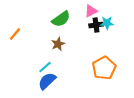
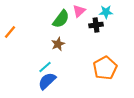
pink triangle: moved 12 px left; rotated 16 degrees counterclockwise
green semicircle: rotated 18 degrees counterclockwise
cyan star: moved 1 px left, 11 px up
orange line: moved 5 px left, 2 px up
orange pentagon: moved 1 px right
